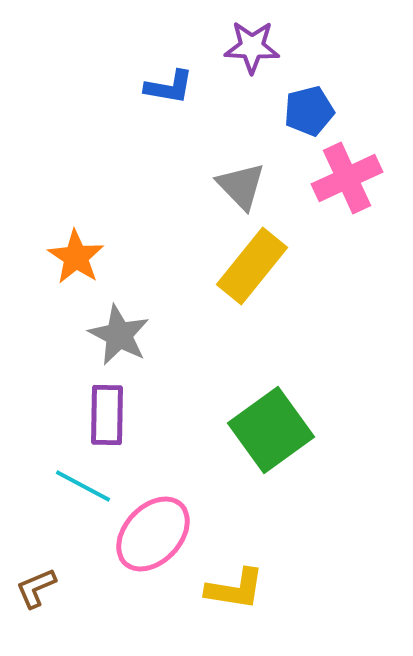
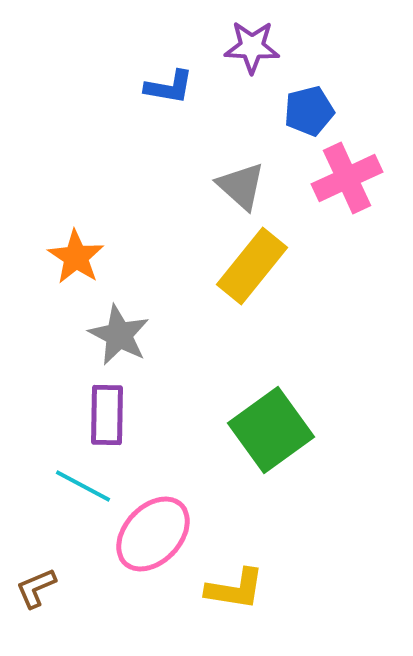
gray triangle: rotated 4 degrees counterclockwise
